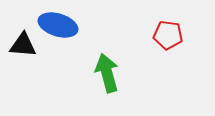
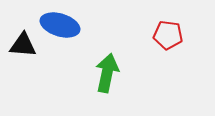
blue ellipse: moved 2 px right
green arrow: rotated 27 degrees clockwise
